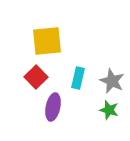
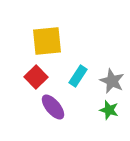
cyan rectangle: moved 2 px up; rotated 20 degrees clockwise
purple ellipse: rotated 52 degrees counterclockwise
